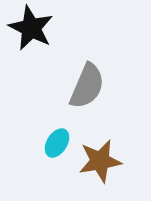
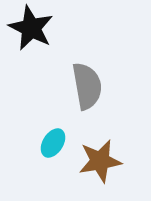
gray semicircle: rotated 33 degrees counterclockwise
cyan ellipse: moved 4 px left
